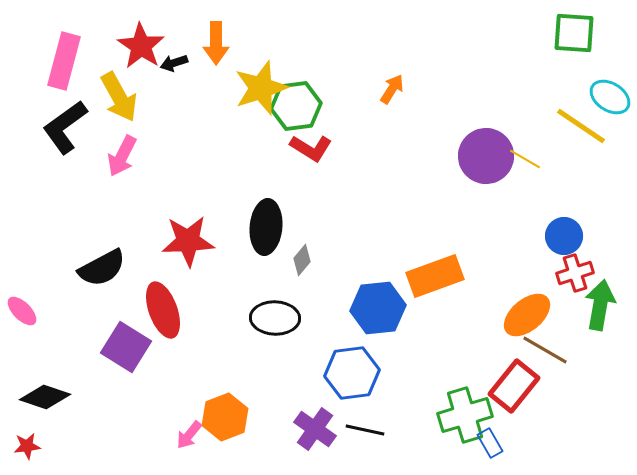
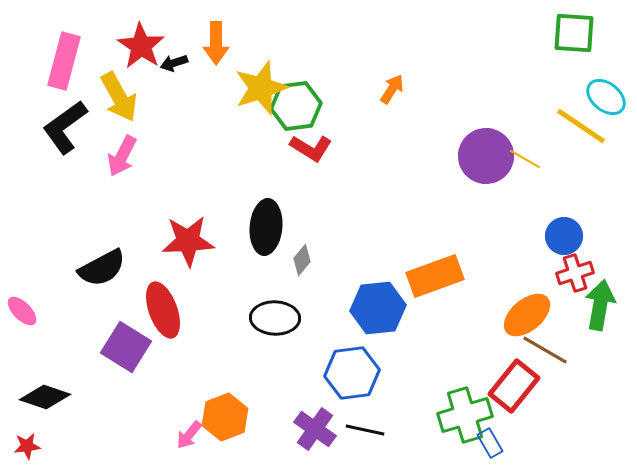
cyan ellipse at (610, 97): moved 4 px left; rotated 6 degrees clockwise
